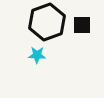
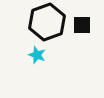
cyan star: rotated 18 degrees clockwise
